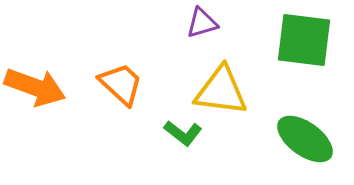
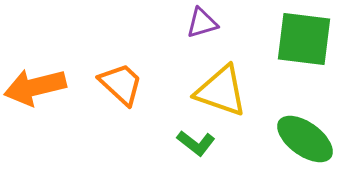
green square: moved 1 px up
orange arrow: rotated 146 degrees clockwise
yellow triangle: rotated 12 degrees clockwise
green L-shape: moved 13 px right, 10 px down
